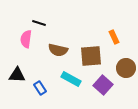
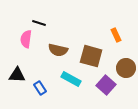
orange rectangle: moved 2 px right, 2 px up
brown square: rotated 20 degrees clockwise
purple square: moved 3 px right
